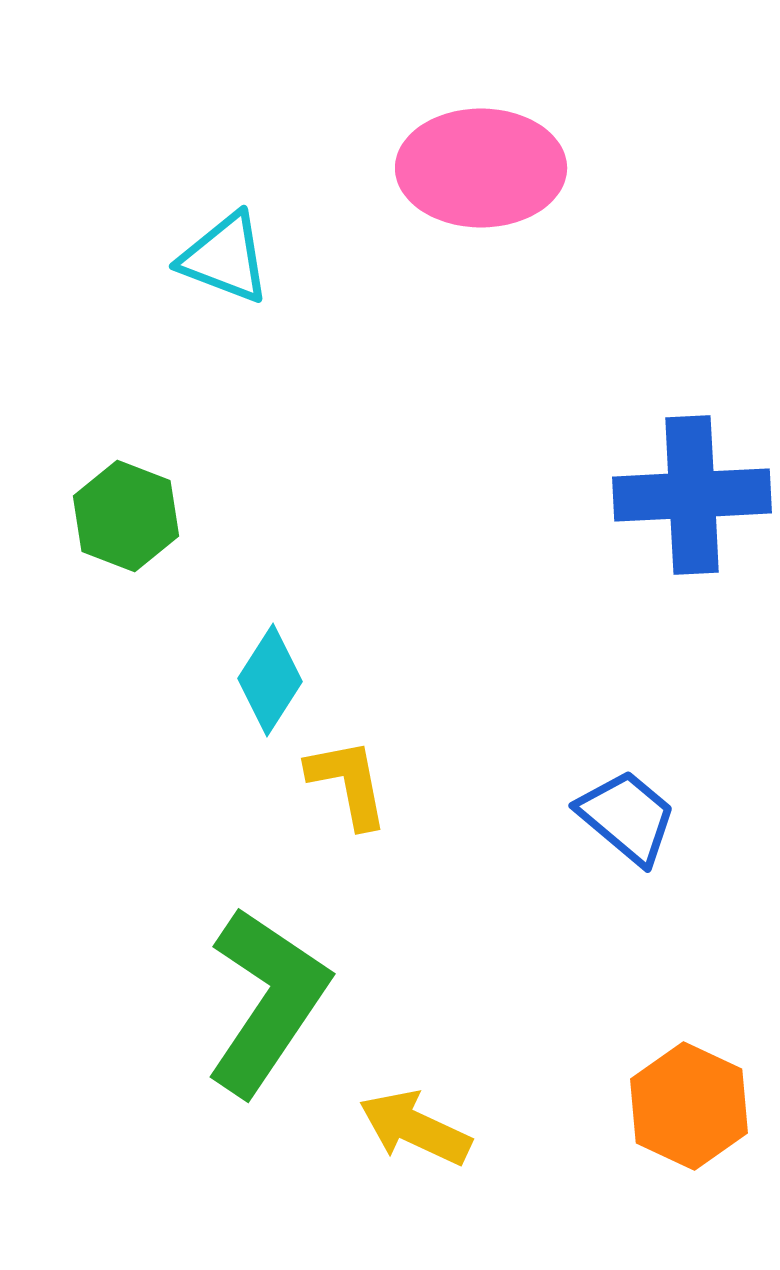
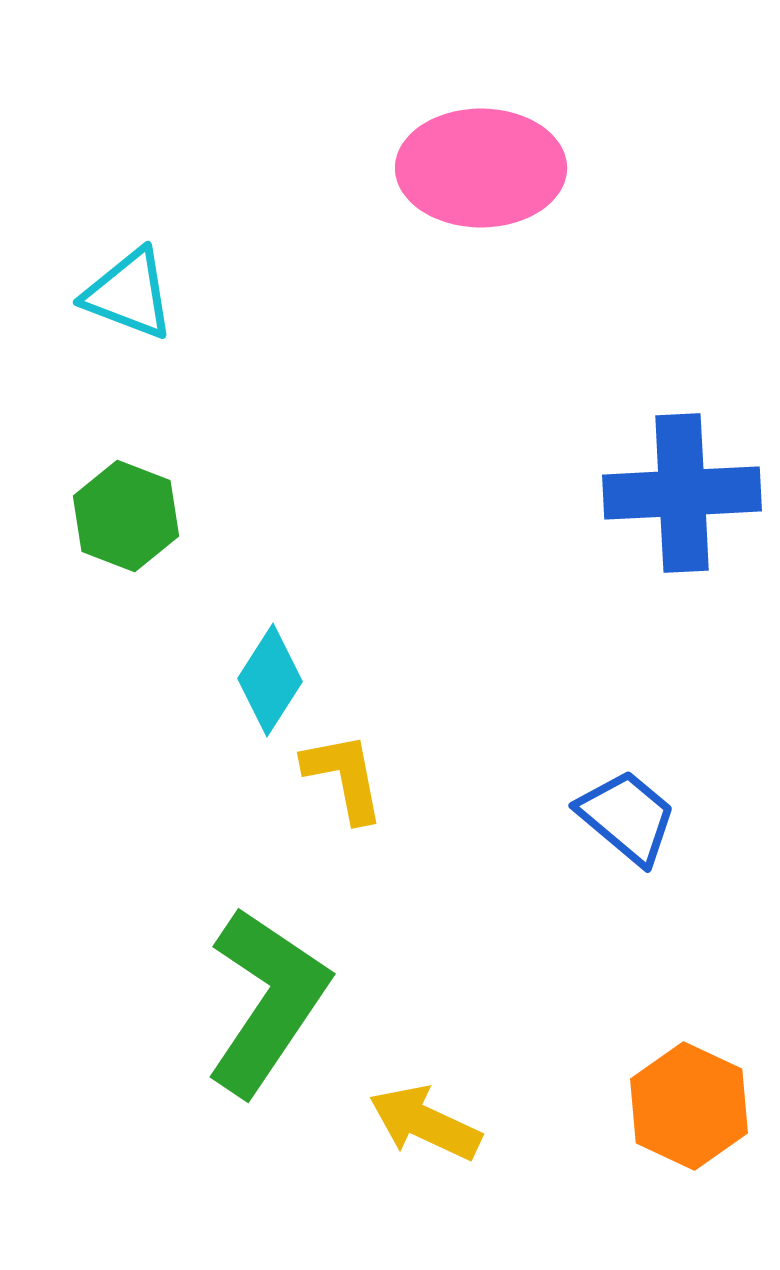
cyan triangle: moved 96 px left, 36 px down
blue cross: moved 10 px left, 2 px up
yellow L-shape: moved 4 px left, 6 px up
yellow arrow: moved 10 px right, 5 px up
